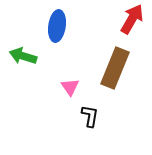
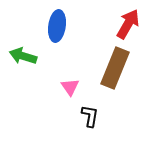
red arrow: moved 4 px left, 5 px down
